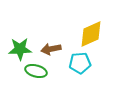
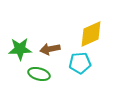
brown arrow: moved 1 px left
green ellipse: moved 3 px right, 3 px down
